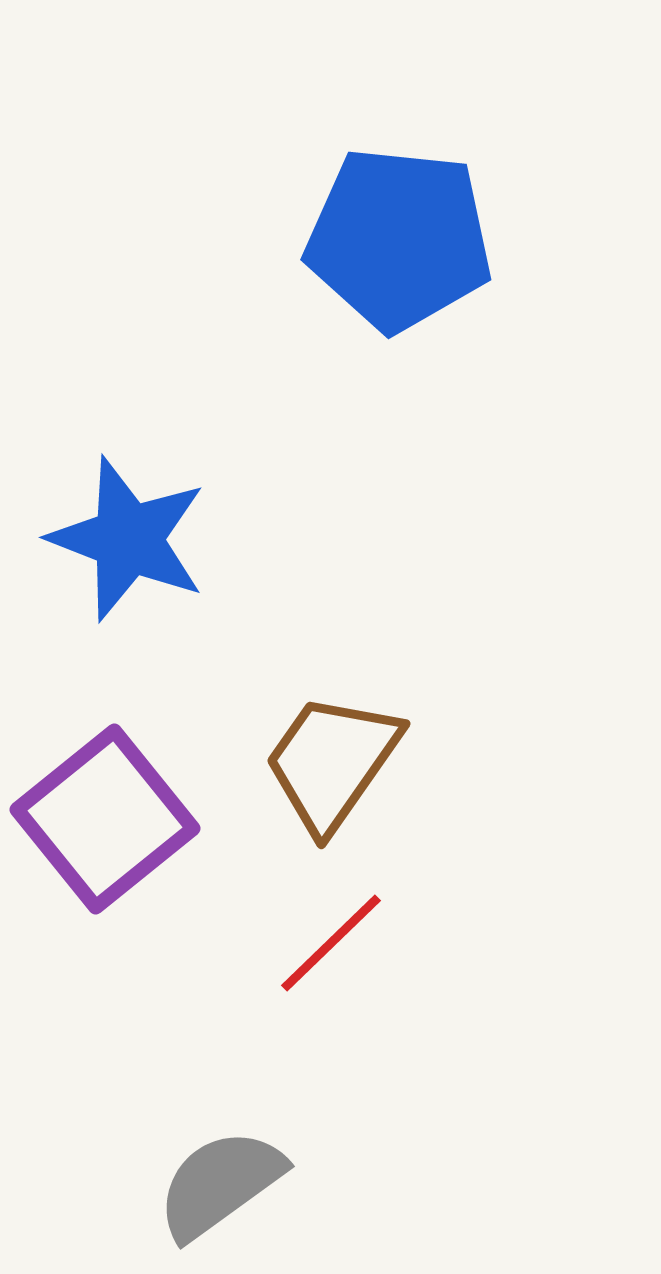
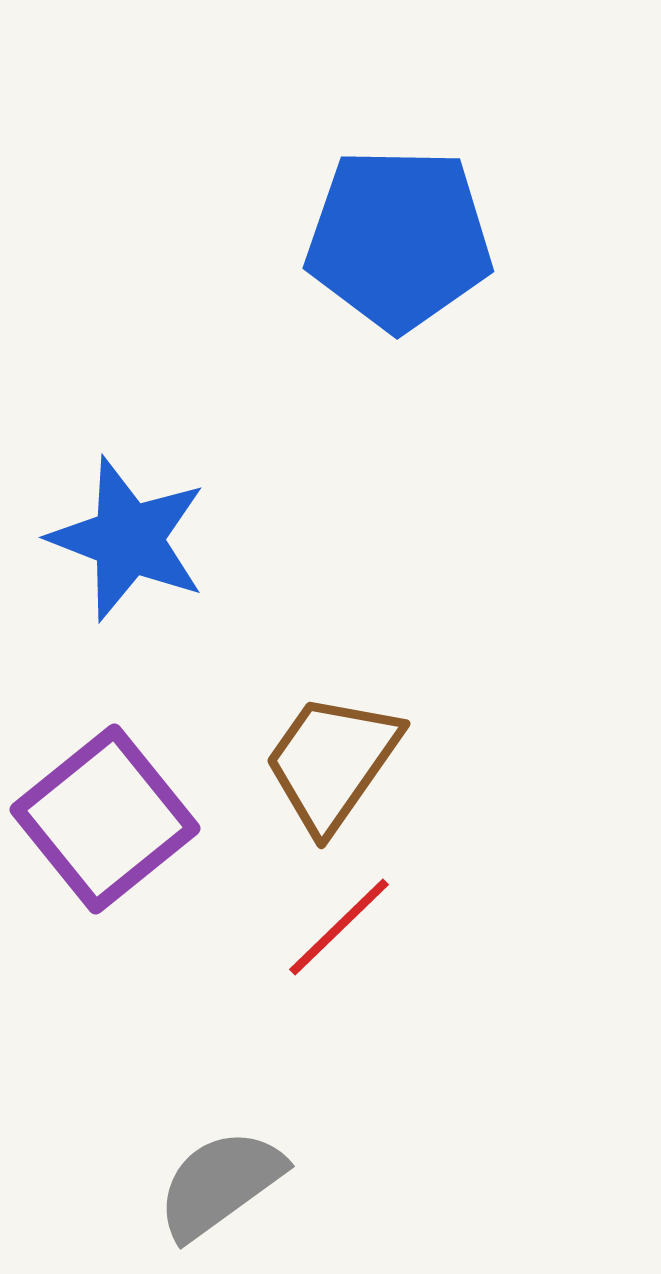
blue pentagon: rotated 5 degrees counterclockwise
red line: moved 8 px right, 16 px up
